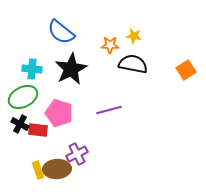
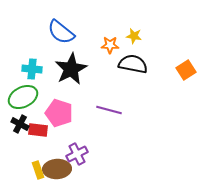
purple line: rotated 30 degrees clockwise
